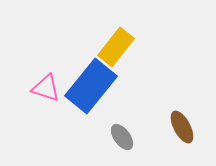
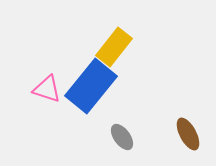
yellow rectangle: moved 2 px left
pink triangle: moved 1 px right, 1 px down
brown ellipse: moved 6 px right, 7 px down
